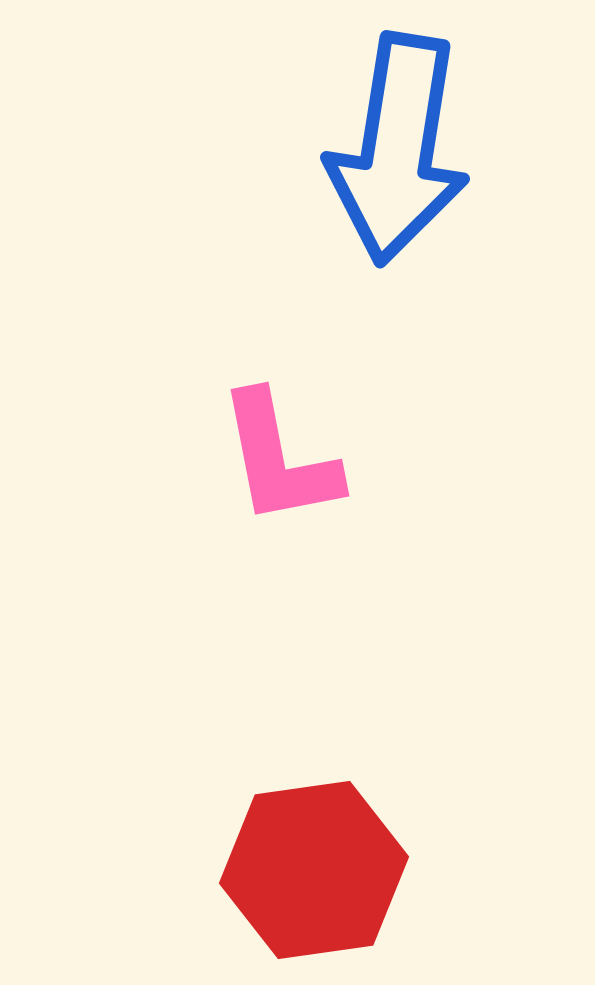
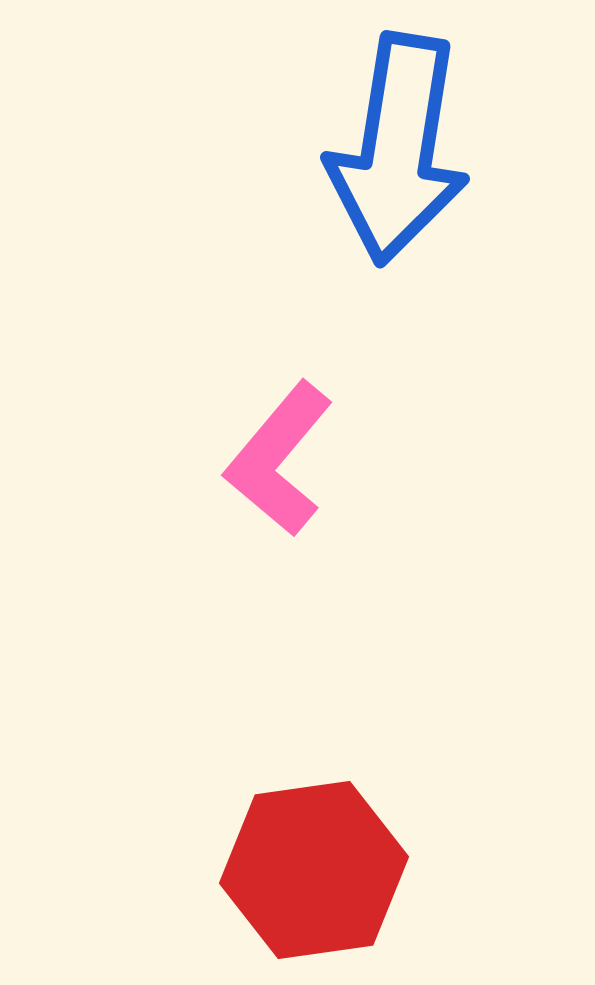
pink L-shape: rotated 51 degrees clockwise
